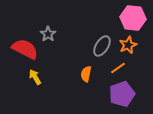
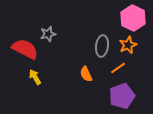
pink hexagon: rotated 20 degrees clockwise
gray star: rotated 21 degrees clockwise
gray ellipse: rotated 25 degrees counterclockwise
orange semicircle: rotated 35 degrees counterclockwise
purple pentagon: moved 2 px down
